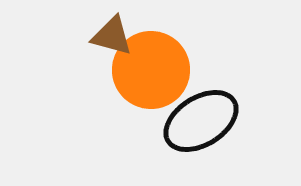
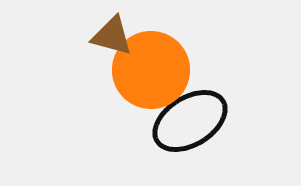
black ellipse: moved 11 px left
